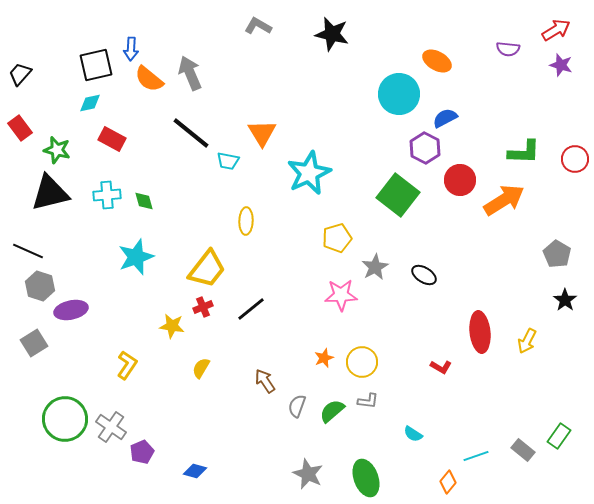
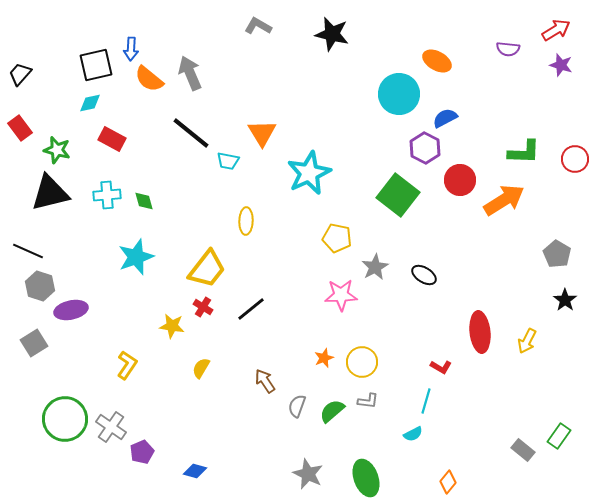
yellow pentagon at (337, 238): rotated 28 degrees clockwise
red cross at (203, 307): rotated 36 degrees counterclockwise
cyan semicircle at (413, 434): rotated 60 degrees counterclockwise
cyan line at (476, 456): moved 50 px left, 55 px up; rotated 55 degrees counterclockwise
